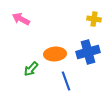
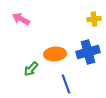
yellow cross: rotated 16 degrees counterclockwise
blue line: moved 3 px down
